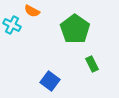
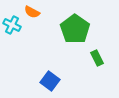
orange semicircle: moved 1 px down
green rectangle: moved 5 px right, 6 px up
